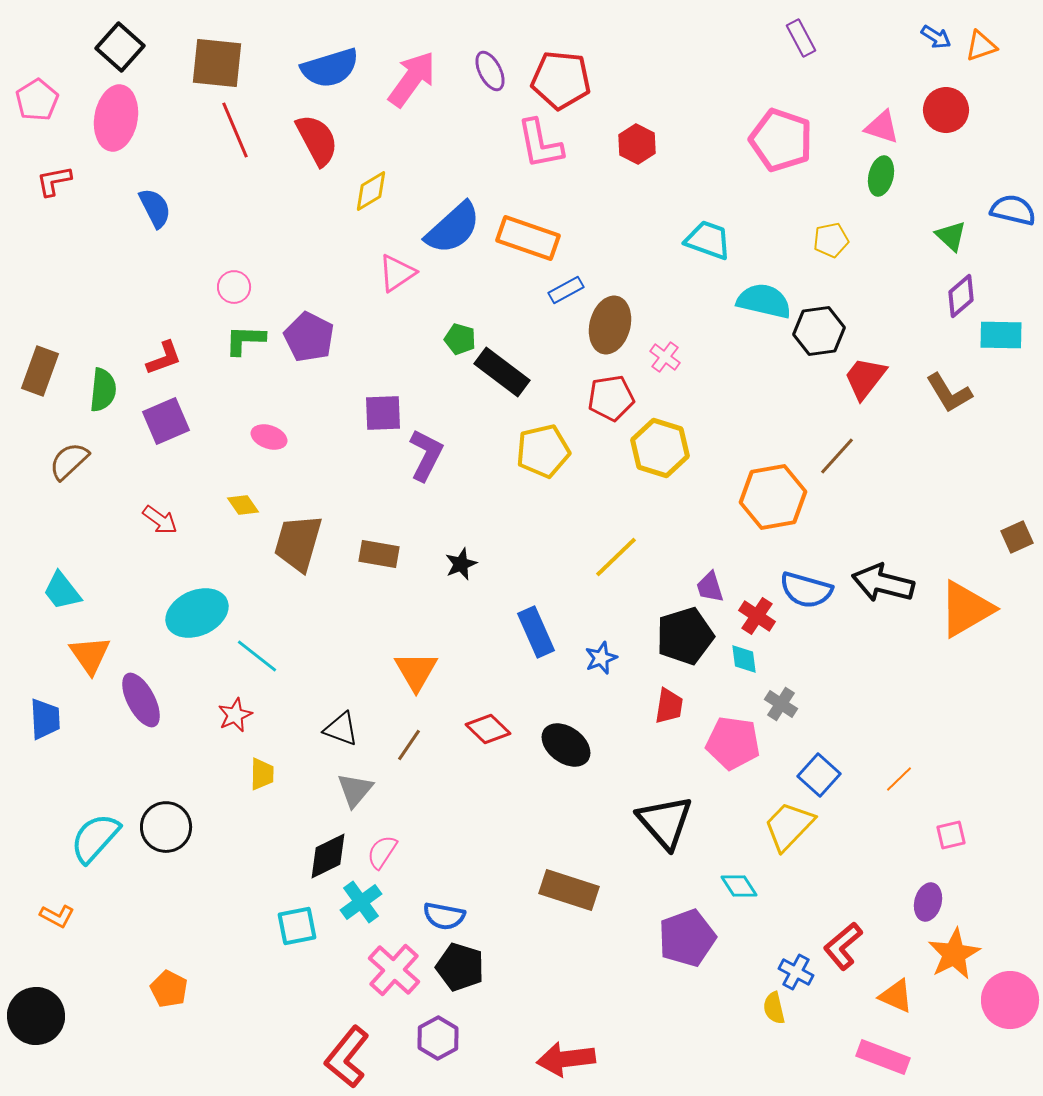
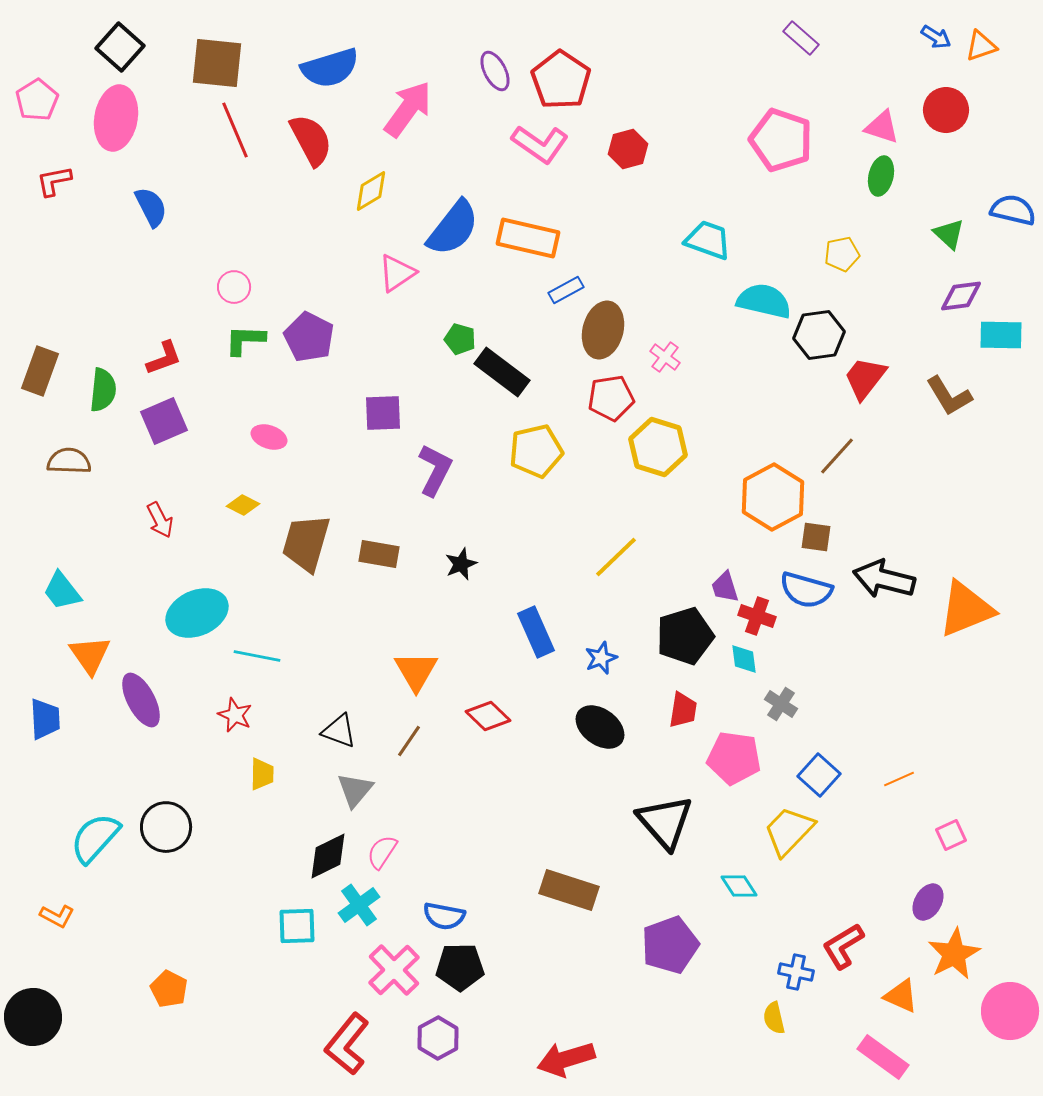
purple rectangle at (801, 38): rotated 21 degrees counterclockwise
purple ellipse at (490, 71): moved 5 px right
pink arrow at (412, 79): moved 4 px left, 30 px down
red pentagon at (561, 80): rotated 28 degrees clockwise
red semicircle at (317, 140): moved 6 px left
pink L-shape at (540, 144): rotated 44 degrees counterclockwise
red hexagon at (637, 144): moved 9 px left, 5 px down; rotated 18 degrees clockwise
blue semicircle at (155, 208): moved 4 px left, 1 px up
blue semicircle at (453, 228): rotated 10 degrees counterclockwise
green triangle at (951, 236): moved 2 px left, 2 px up
orange rectangle at (528, 238): rotated 6 degrees counterclockwise
yellow pentagon at (831, 240): moved 11 px right, 14 px down
purple diamond at (961, 296): rotated 33 degrees clockwise
brown ellipse at (610, 325): moved 7 px left, 5 px down
black hexagon at (819, 331): moved 4 px down
brown L-shape at (949, 393): moved 3 px down
purple square at (166, 421): moved 2 px left
yellow hexagon at (660, 448): moved 2 px left, 1 px up
yellow pentagon at (543, 451): moved 7 px left
purple L-shape at (426, 455): moved 9 px right, 15 px down
brown semicircle at (69, 461): rotated 45 degrees clockwise
orange hexagon at (773, 497): rotated 18 degrees counterclockwise
yellow diamond at (243, 505): rotated 28 degrees counterclockwise
red arrow at (160, 520): rotated 27 degrees clockwise
brown square at (1017, 537): moved 201 px left; rotated 32 degrees clockwise
brown trapezoid at (298, 543): moved 8 px right
black arrow at (883, 583): moved 1 px right, 4 px up
purple trapezoid at (710, 587): moved 15 px right
orange triangle at (966, 609): rotated 8 degrees clockwise
red cross at (757, 616): rotated 15 degrees counterclockwise
cyan line at (257, 656): rotated 27 degrees counterclockwise
red trapezoid at (669, 706): moved 14 px right, 4 px down
red star at (235, 715): rotated 24 degrees counterclockwise
black triangle at (341, 729): moved 2 px left, 2 px down
red diamond at (488, 729): moved 13 px up
pink pentagon at (733, 743): moved 1 px right, 15 px down
brown line at (409, 745): moved 4 px up
black ellipse at (566, 745): moved 34 px right, 18 px up
orange line at (899, 779): rotated 20 degrees clockwise
yellow trapezoid at (789, 826): moved 5 px down
pink square at (951, 835): rotated 12 degrees counterclockwise
cyan cross at (361, 902): moved 2 px left, 3 px down
purple ellipse at (928, 902): rotated 15 degrees clockwise
cyan square at (297, 926): rotated 9 degrees clockwise
purple pentagon at (687, 938): moved 17 px left, 7 px down
red L-shape at (843, 946): rotated 9 degrees clockwise
black pentagon at (460, 967): rotated 18 degrees counterclockwise
pink cross at (394, 970): rotated 4 degrees clockwise
blue cross at (796, 972): rotated 16 degrees counterclockwise
orange triangle at (896, 996): moved 5 px right
pink circle at (1010, 1000): moved 11 px down
yellow semicircle at (774, 1008): moved 10 px down
black circle at (36, 1016): moved 3 px left, 1 px down
red L-shape at (347, 1057): moved 13 px up
pink rectangle at (883, 1057): rotated 15 degrees clockwise
red arrow at (566, 1059): rotated 10 degrees counterclockwise
